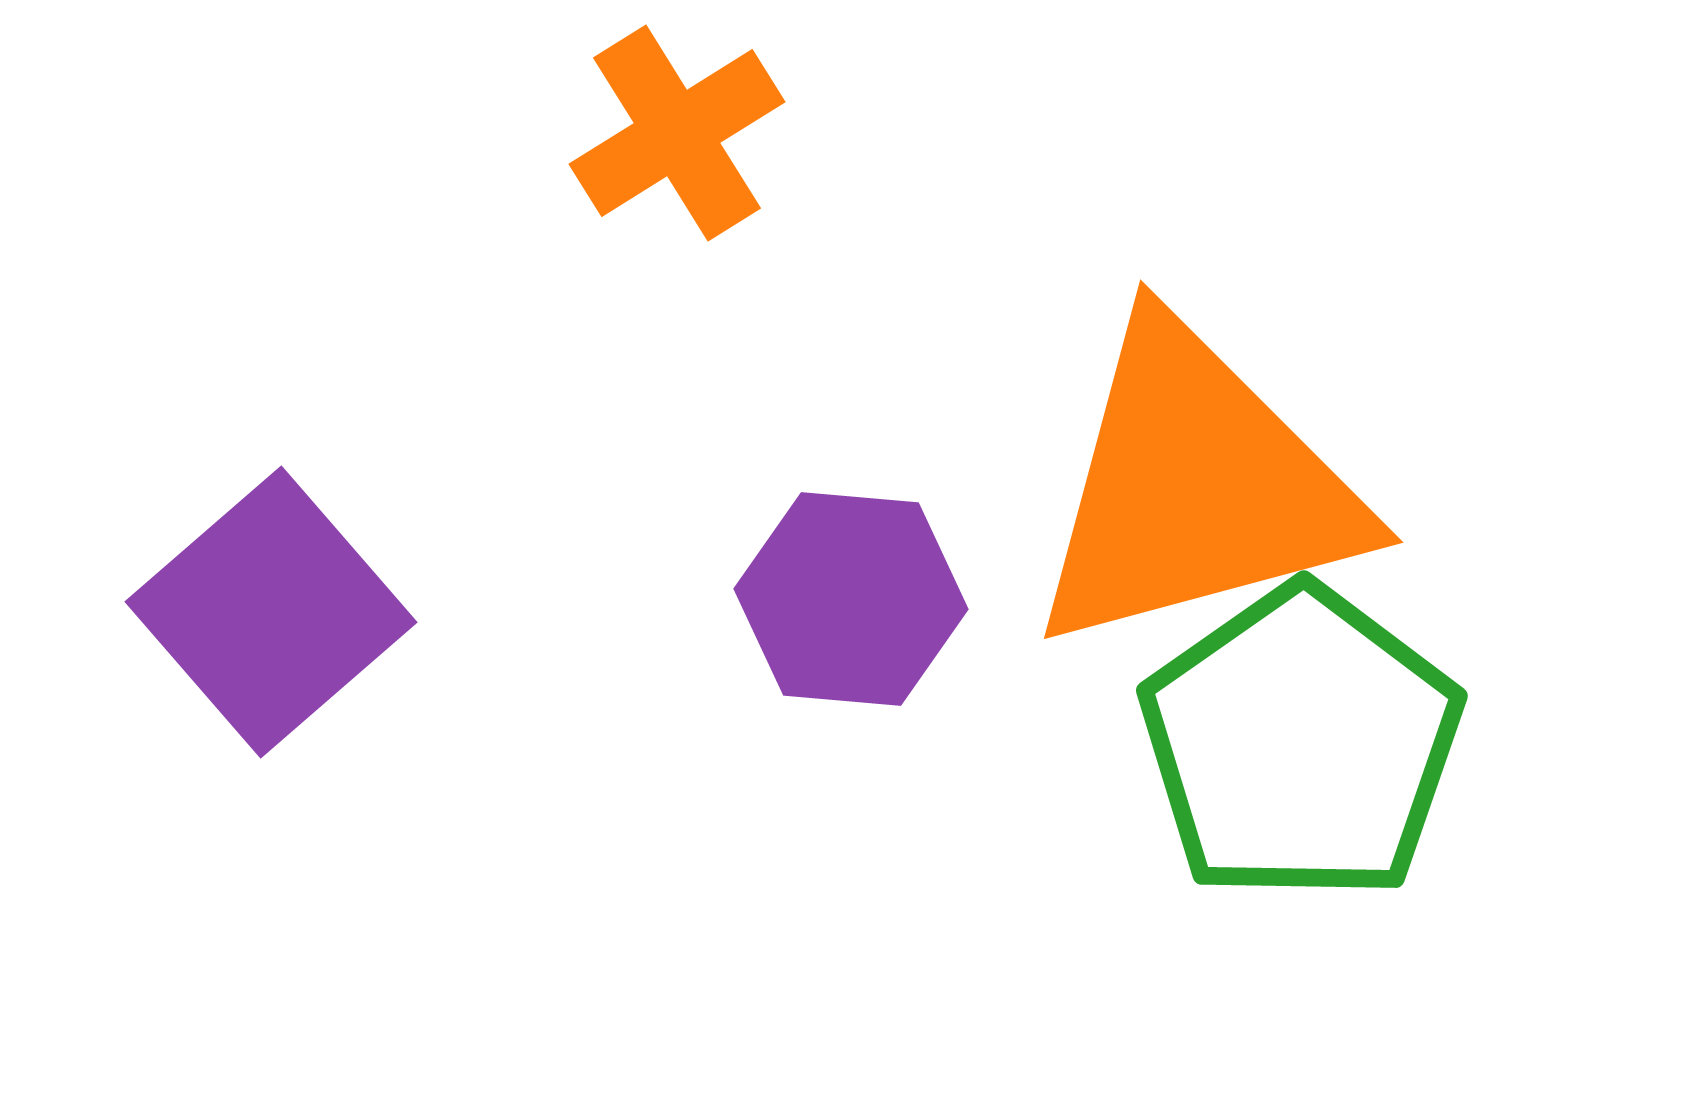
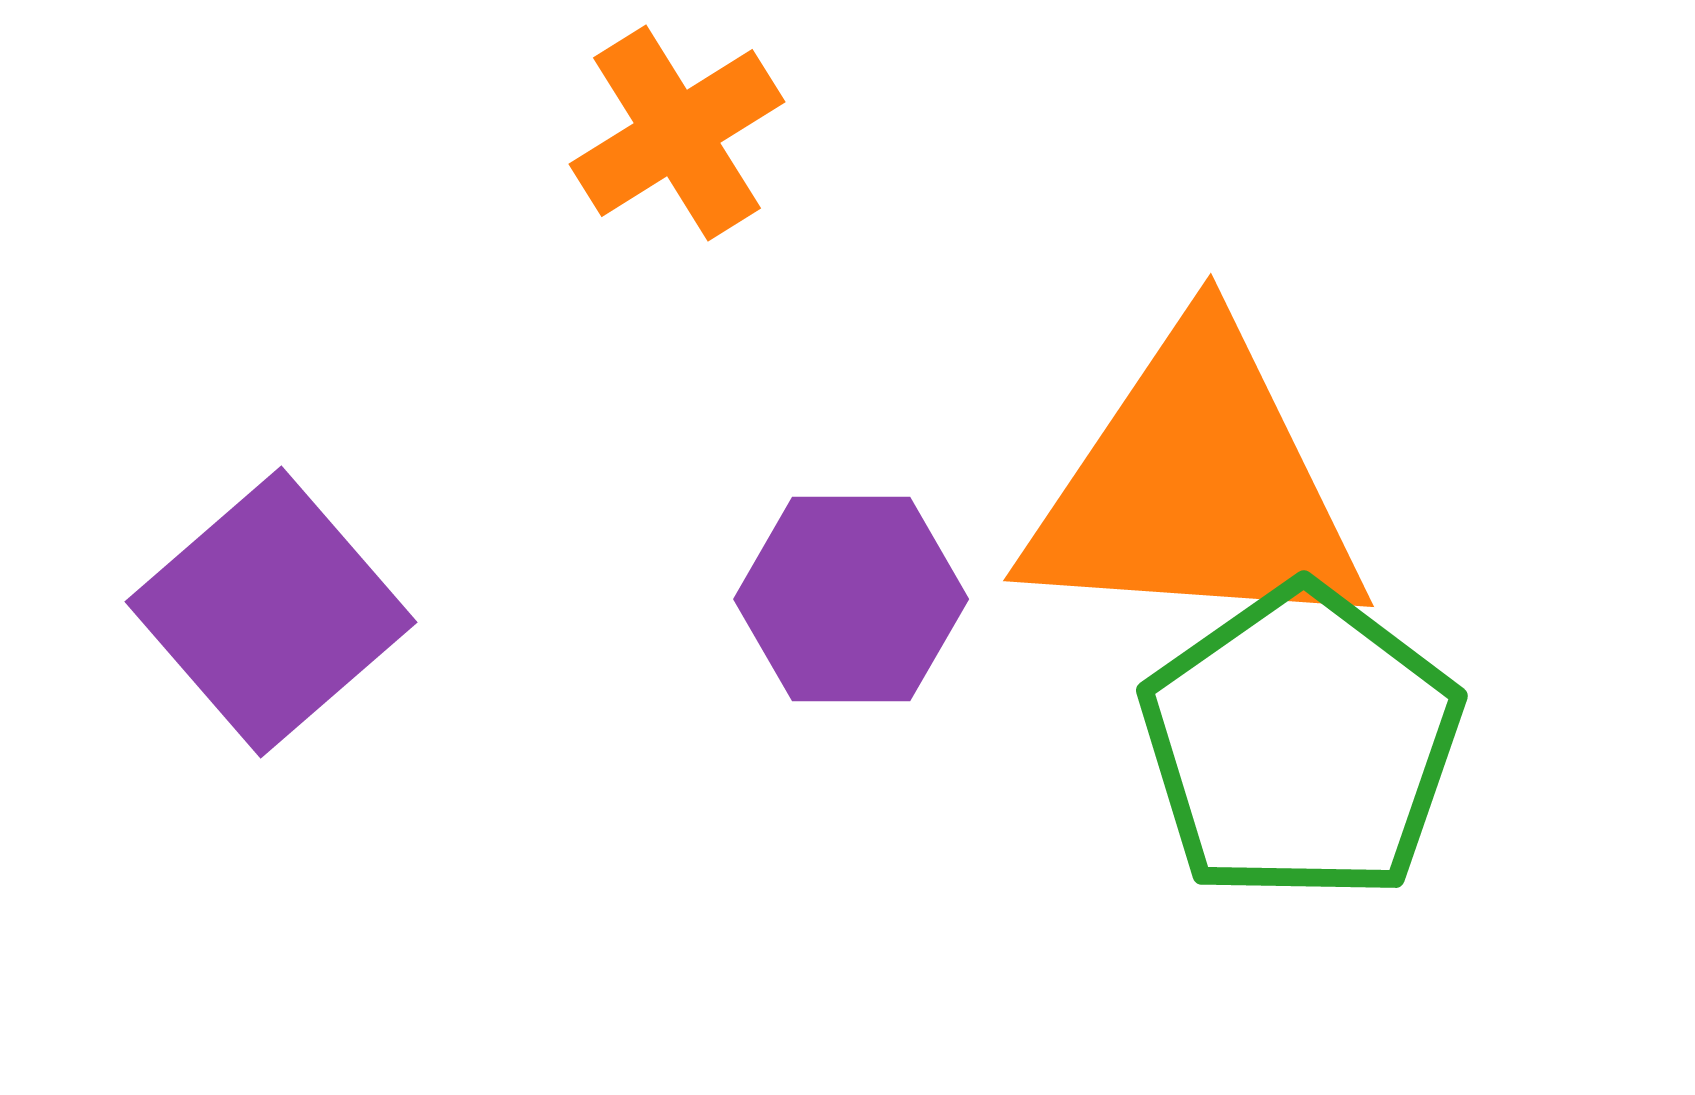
orange triangle: rotated 19 degrees clockwise
purple hexagon: rotated 5 degrees counterclockwise
